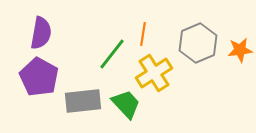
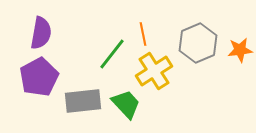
orange line: rotated 20 degrees counterclockwise
yellow cross: moved 2 px up
purple pentagon: rotated 15 degrees clockwise
